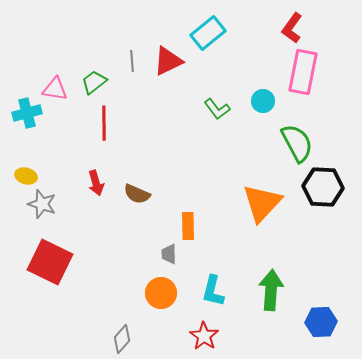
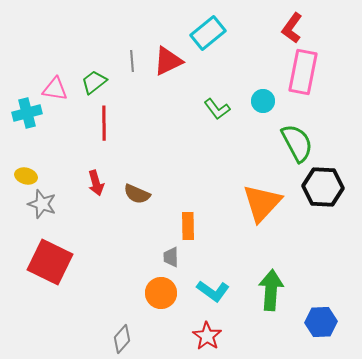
gray trapezoid: moved 2 px right, 3 px down
cyan L-shape: rotated 68 degrees counterclockwise
red star: moved 3 px right
